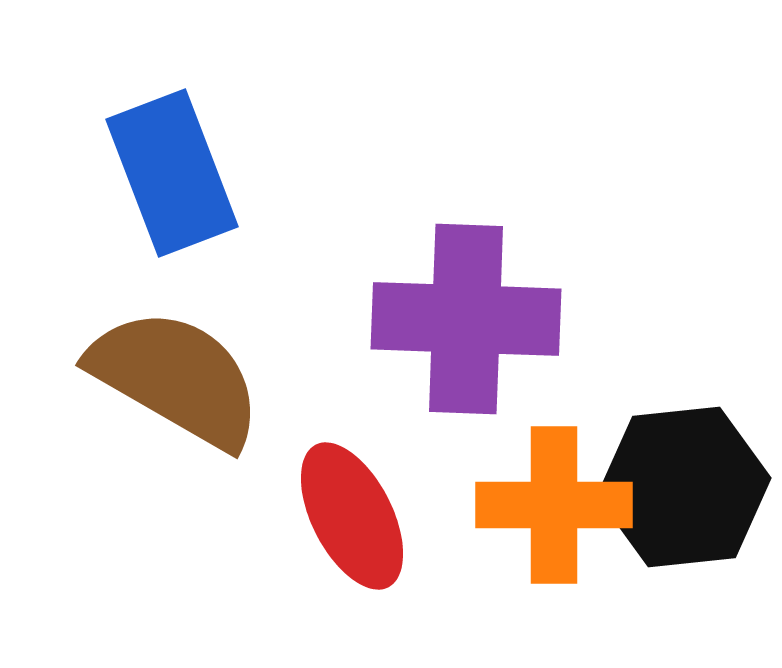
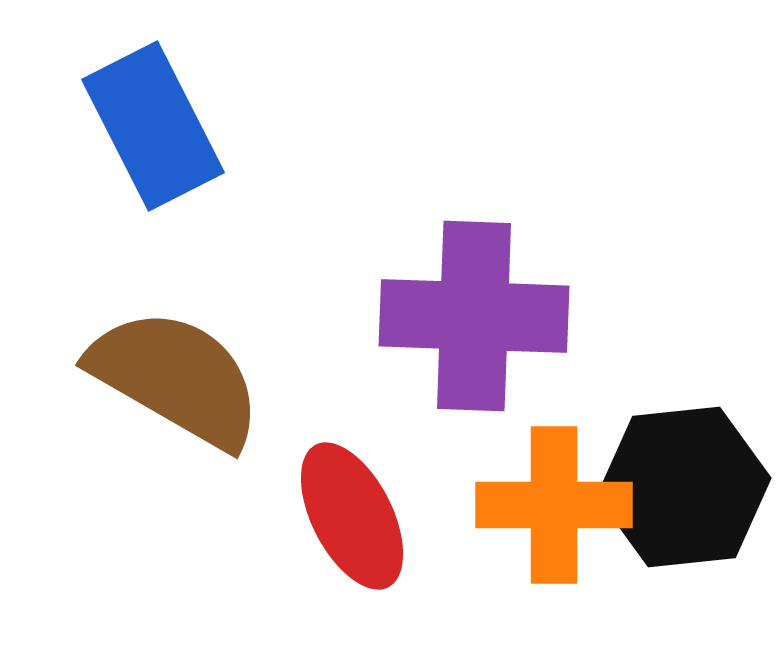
blue rectangle: moved 19 px left, 47 px up; rotated 6 degrees counterclockwise
purple cross: moved 8 px right, 3 px up
